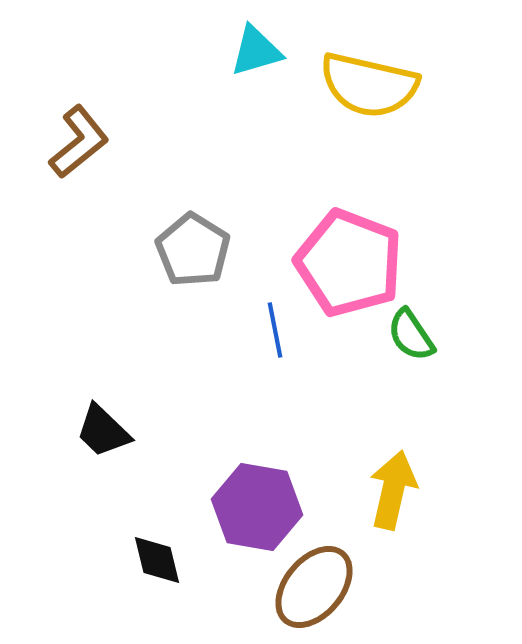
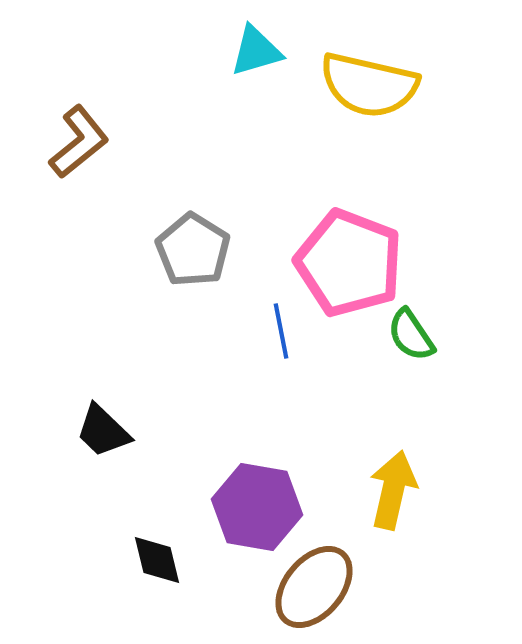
blue line: moved 6 px right, 1 px down
